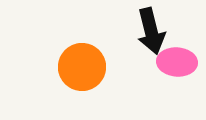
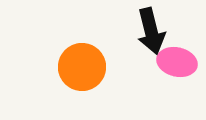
pink ellipse: rotated 9 degrees clockwise
